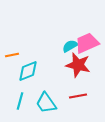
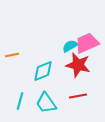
cyan diamond: moved 15 px right
